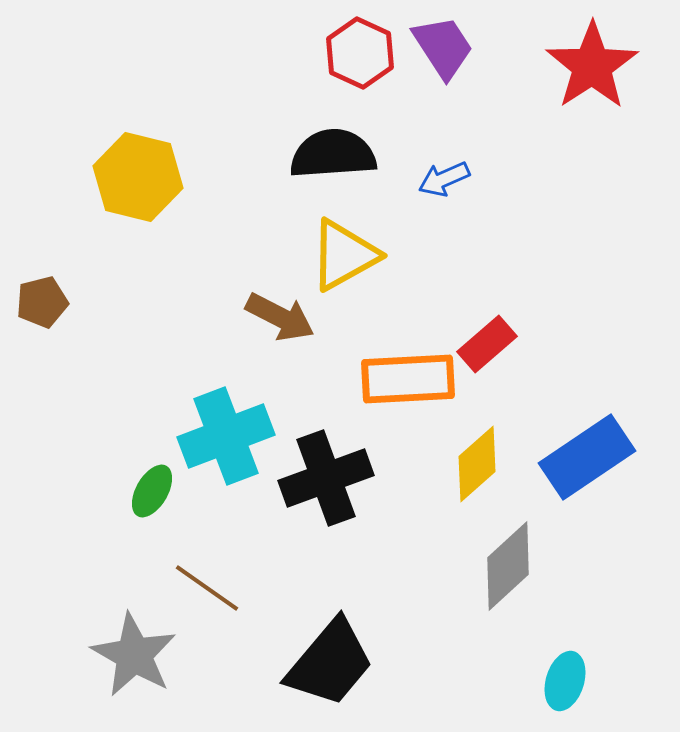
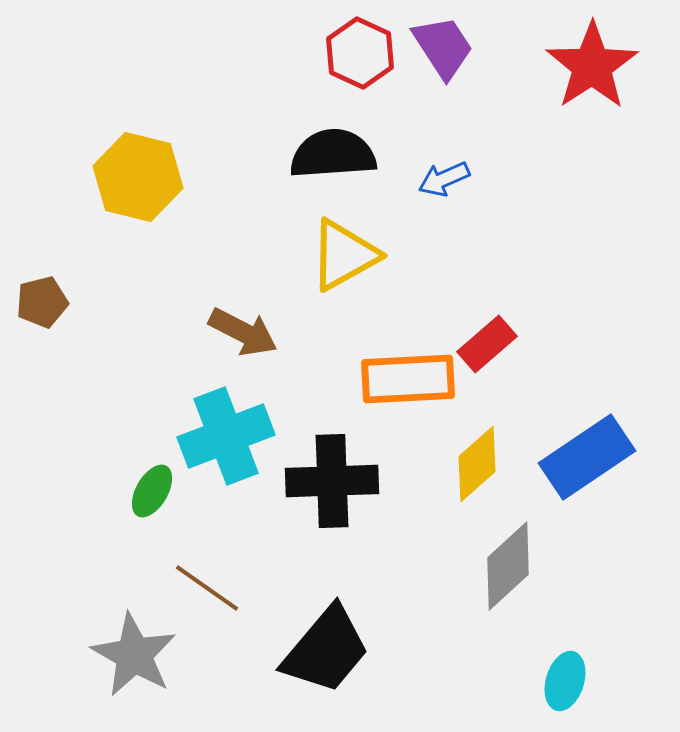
brown arrow: moved 37 px left, 15 px down
black cross: moved 6 px right, 3 px down; rotated 18 degrees clockwise
black trapezoid: moved 4 px left, 13 px up
